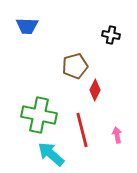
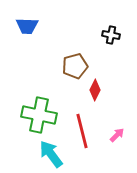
red line: moved 1 px down
pink arrow: rotated 56 degrees clockwise
cyan arrow: rotated 12 degrees clockwise
